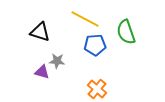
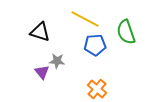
purple triangle: rotated 35 degrees clockwise
